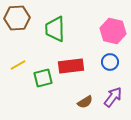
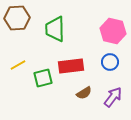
brown semicircle: moved 1 px left, 9 px up
